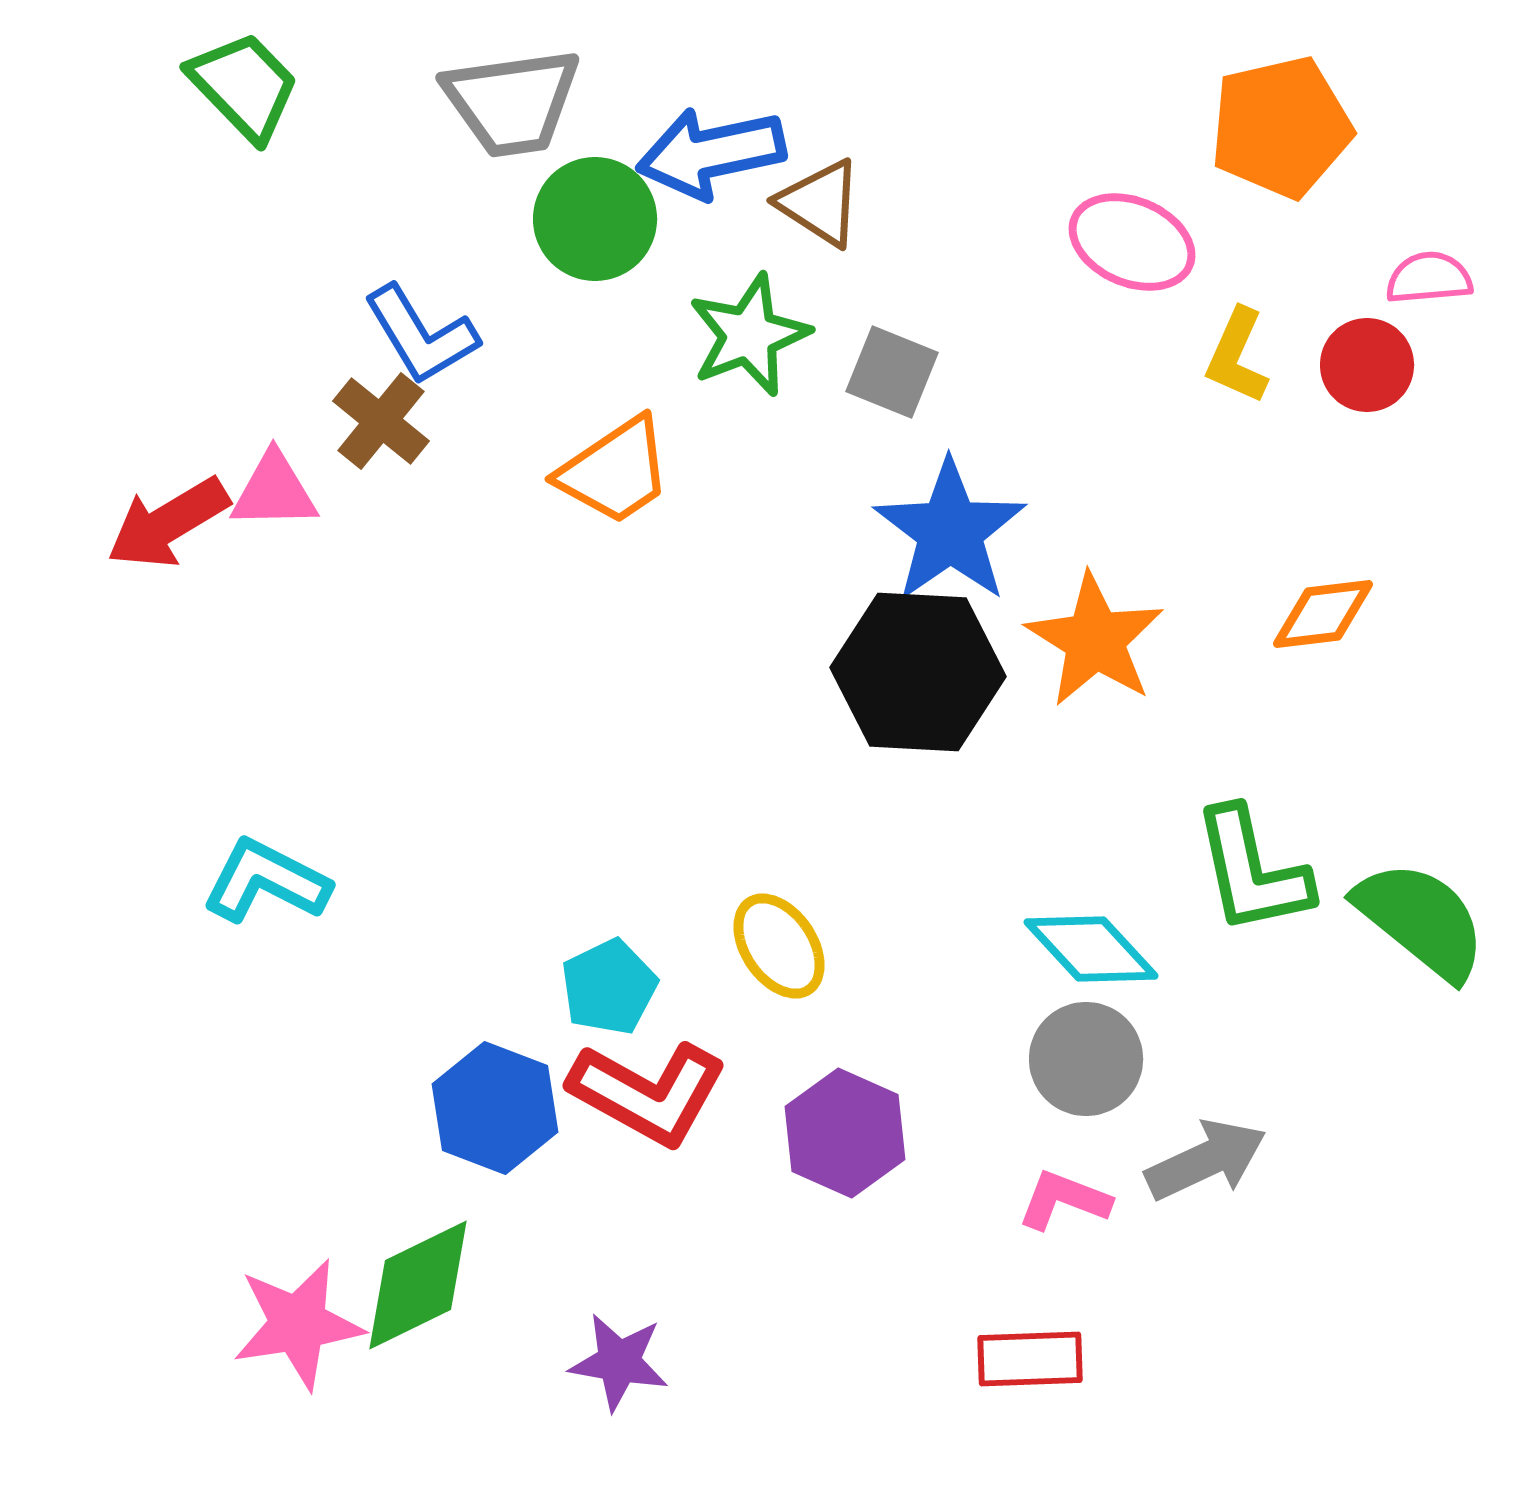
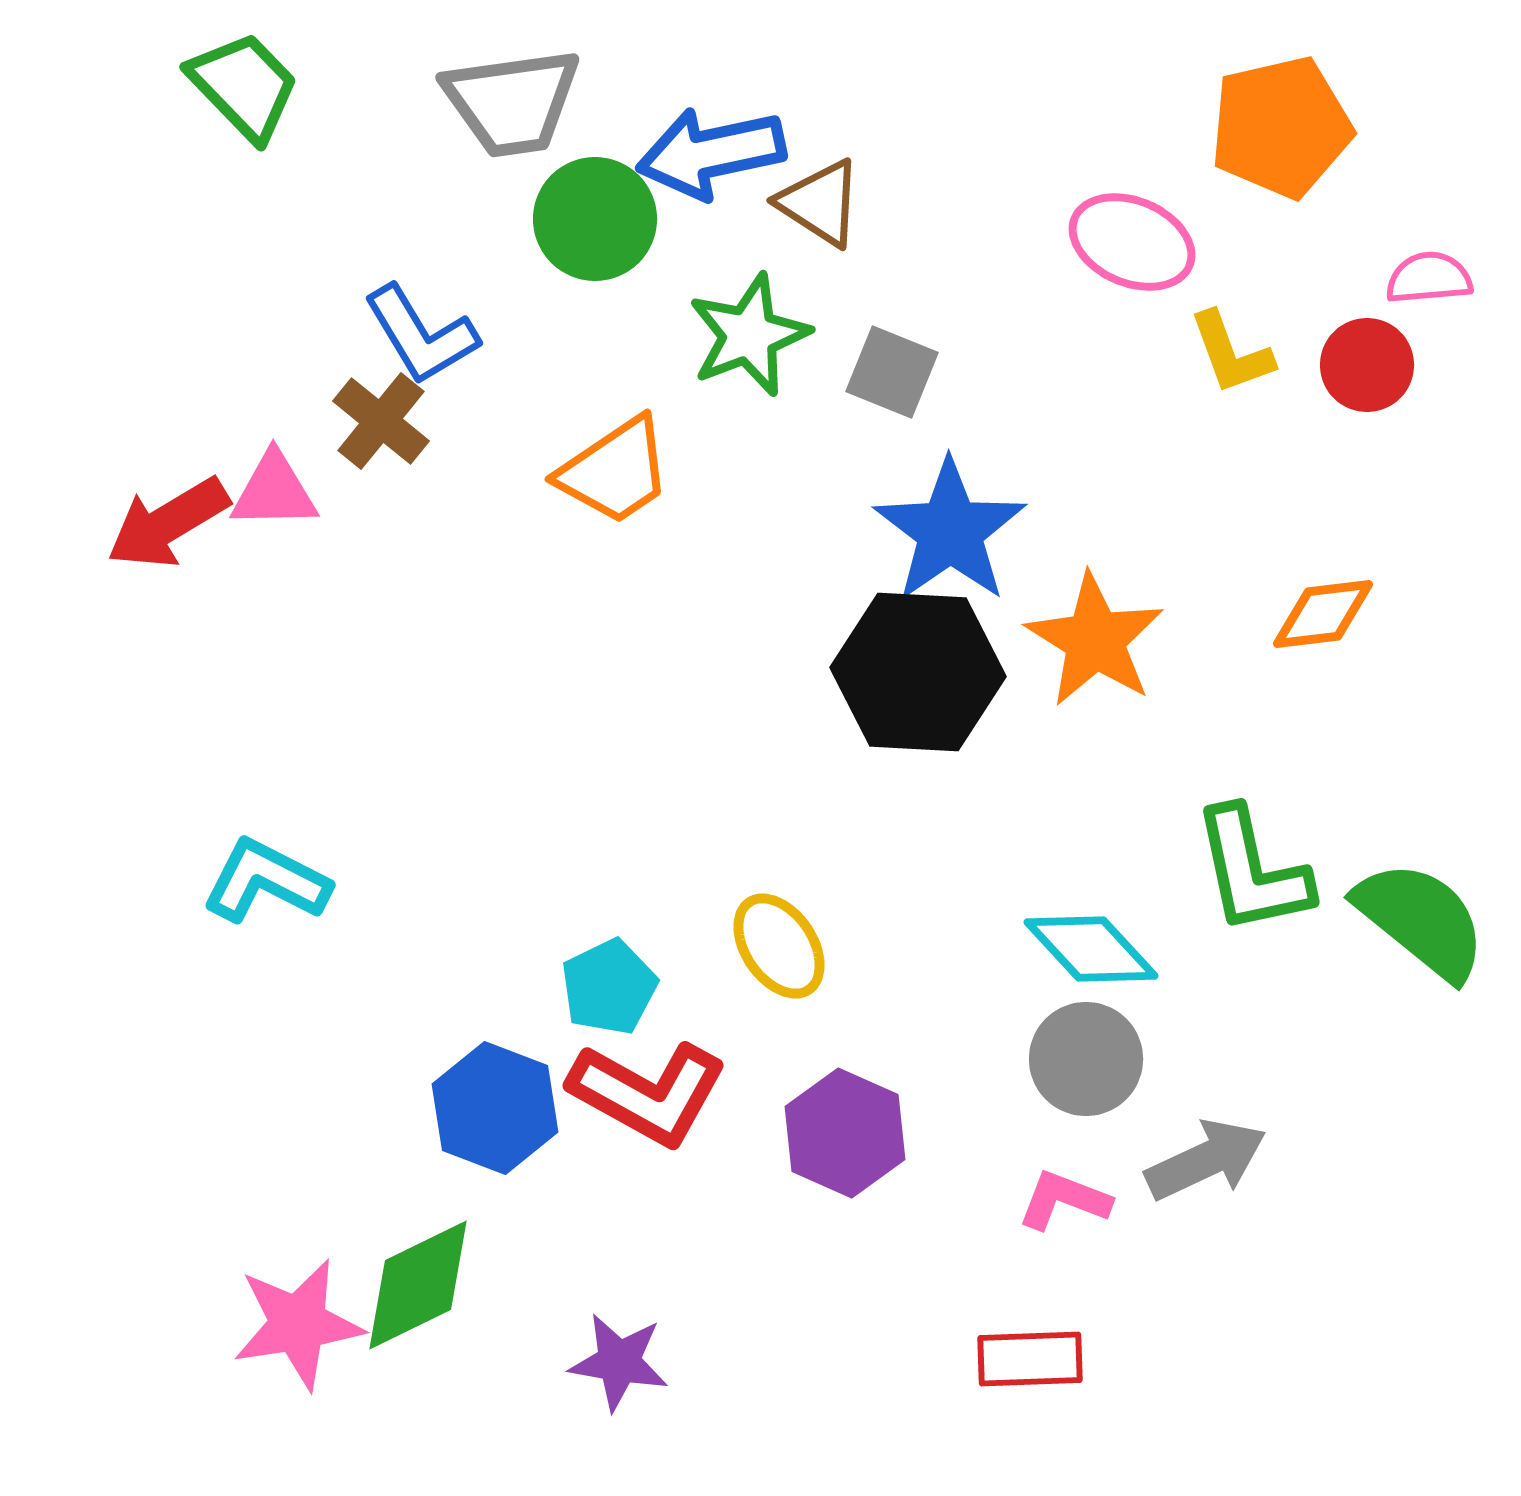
yellow L-shape: moved 6 px left, 3 px up; rotated 44 degrees counterclockwise
